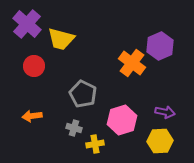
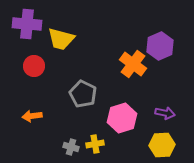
purple cross: rotated 36 degrees counterclockwise
orange cross: moved 1 px right, 1 px down
purple arrow: moved 1 px down
pink hexagon: moved 2 px up
gray cross: moved 3 px left, 19 px down
yellow hexagon: moved 2 px right, 4 px down
